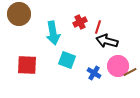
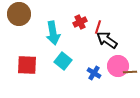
black arrow: moved 1 px up; rotated 20 degrees clockwise
cyan square: moved 4 px left, 1 px down; rotated 18 degrees clockwise
brown line: rotated 24 degrees clockwise
